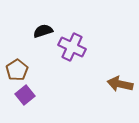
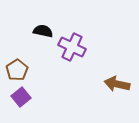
black semicircle: rotated 30 degrees clockwise
brown arrow: moved 3 px left
purple square: moved 4 px left, 2 px down
